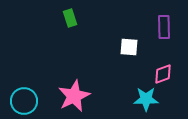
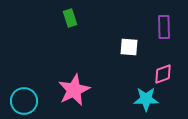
pink star: moved 6 px up
